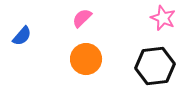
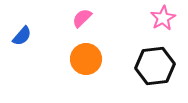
pink star: rotated 20 degrees clockwise
